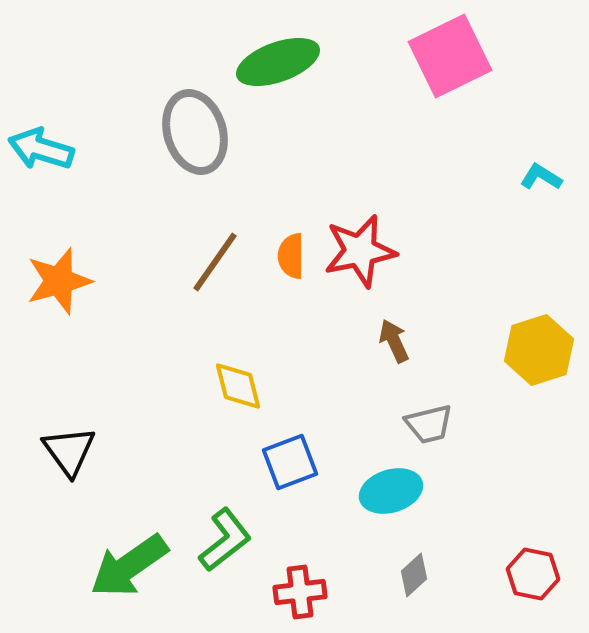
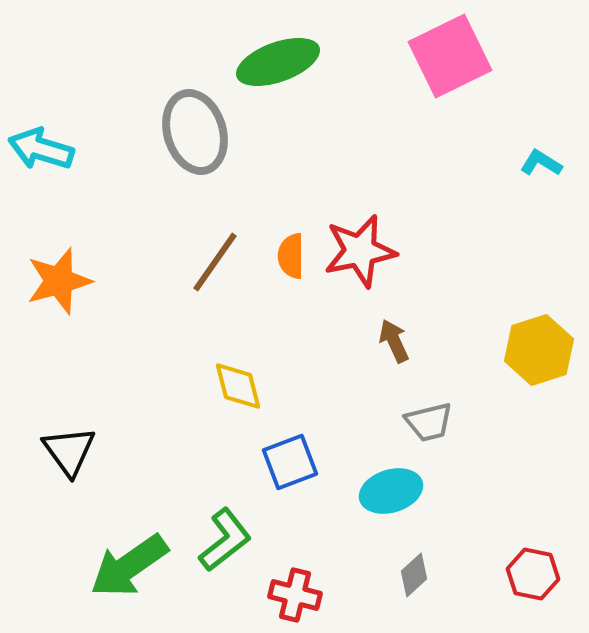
cyan L-shape: moved 14 px up
gray trapezoid: moved 2 px up
red cross: moved 5 px left, 3 px down; rotated 21 degrees clockwise
